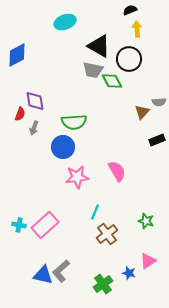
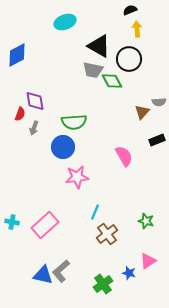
pink semicircle: moved 7 px right, 15 px up
cyan cross: moved 7 px left, 3 px up
